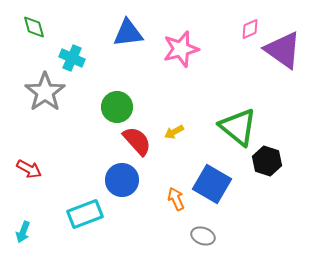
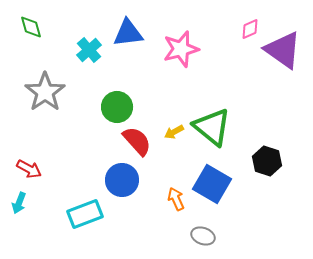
green diamond: moved 3 px left
cyan cross: moved 17 px right, 8 px up; rotated 25 degrees clockwise
green triangle: moved 26 px left
cyan arrow: moved 4 px left, 29 px up
